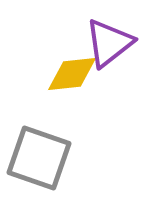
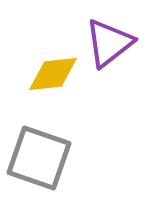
yellow diamond: moved 19 px left
